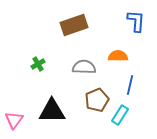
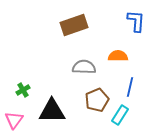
green cross: moved 15 px left, 26 px down
blue line: moved 2 px down
